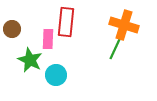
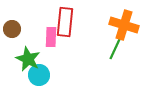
red rectangle: moved 1 px left
pink rectangle: moved 3 px right, 2 px up
green star: moved 2 px left, 1 px up
cyan circle: moved 17 px left
